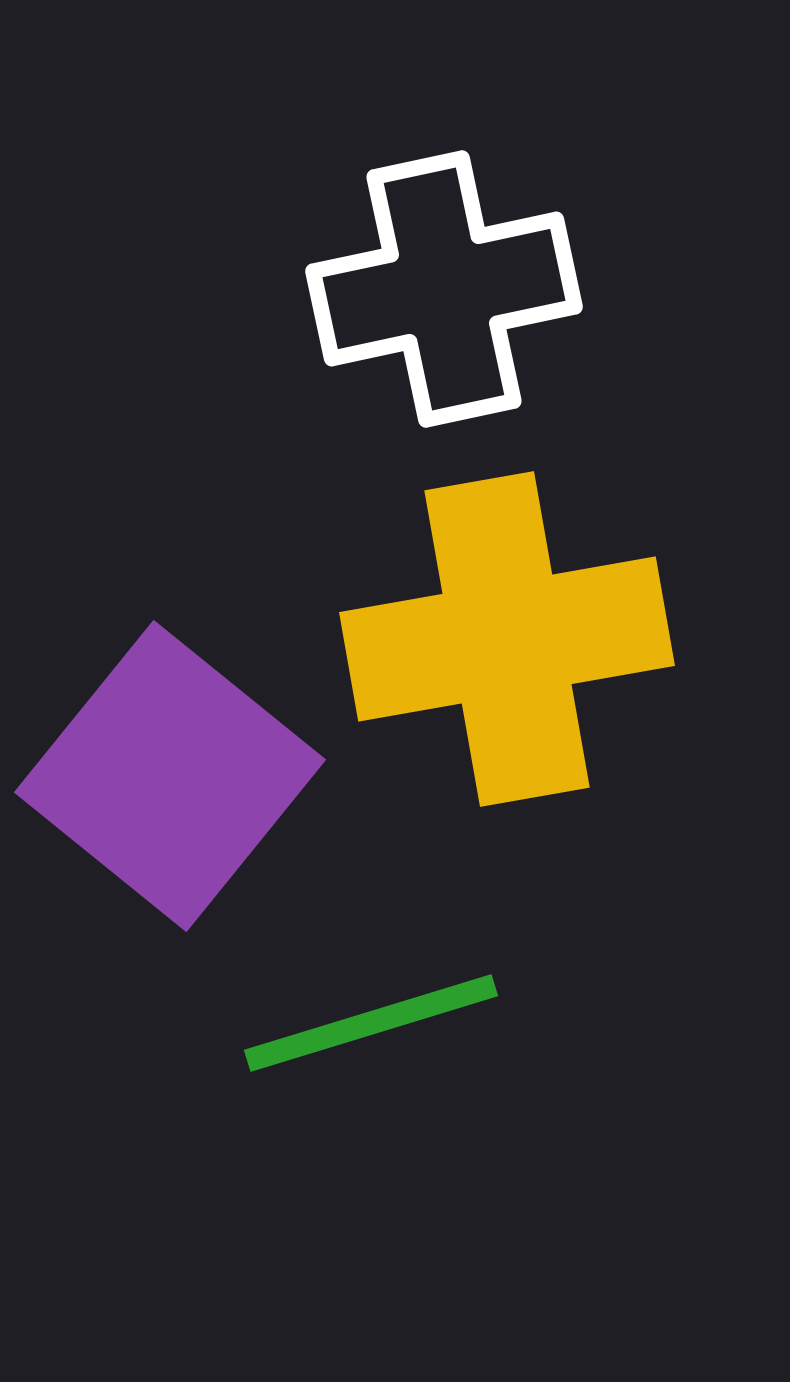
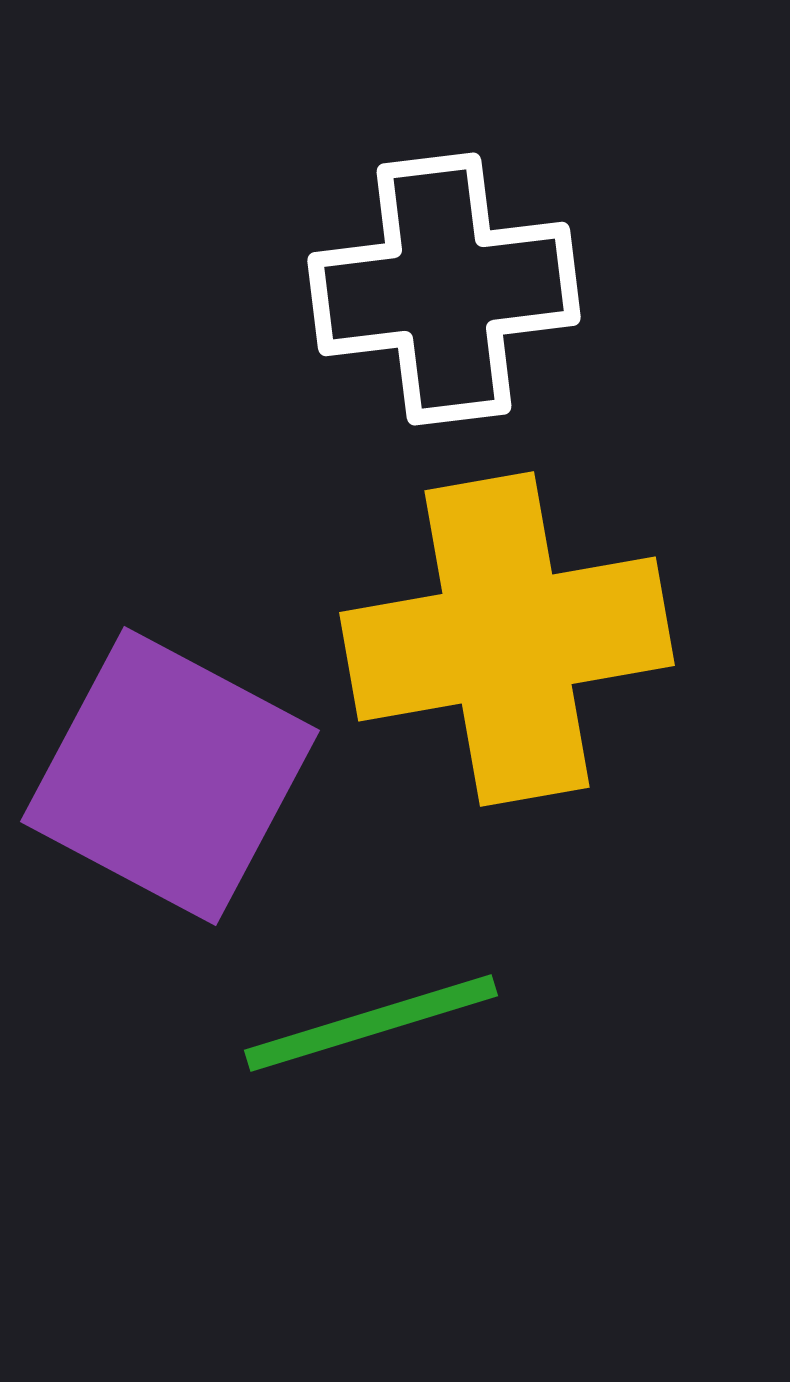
white cross: rotated 5 degrees clockwise
purple square: rotated 11 degrees counterclockwise
